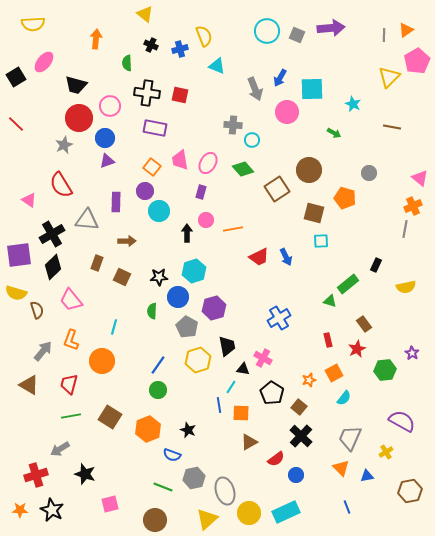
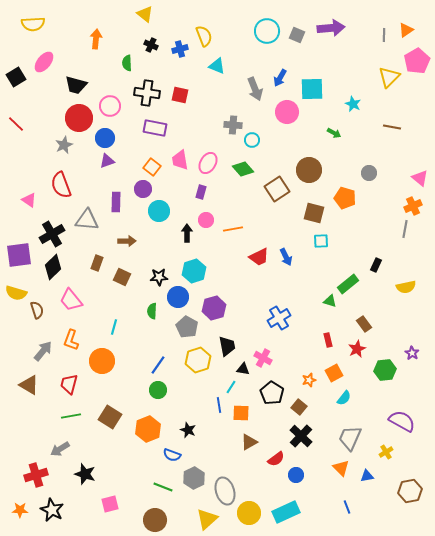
red semicircle at (61, 185): rotated 12 degrees clockwise
purple circle at (145, 191): moved 2 px left, 2 px up
gray hexagon at (194, 478): rotated 15 degrees counterclockwise
